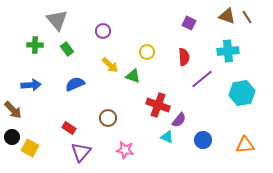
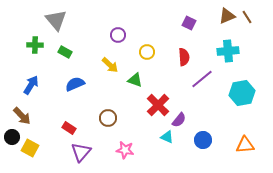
brown triangle: rotated 42 degrees counterclockwise
gray triangle: moved 1 px left
purple circle: moved 15 px right, 4 px down
green rectangle: moved 2 px left, 3 px down; rotated 24 degrees counterclockwise
green triangle: moved 2 px right, 4 px down
blue arrow: rotated 54 degrees counterclockwise
red cross: rotated 25 degrees clockwise
brown arrow: moved 9 px right, 6 px down
